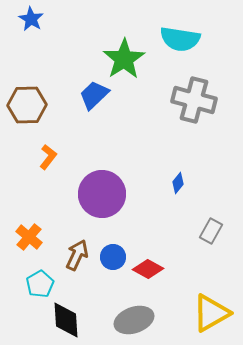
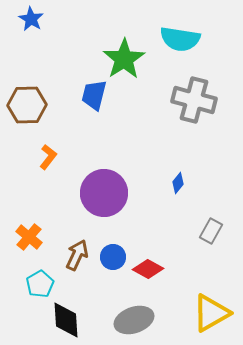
blue trapezoid: rotated 32 degrees counterclockwise
purple circle: moved 2 px right, 1 px up
